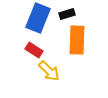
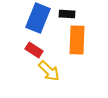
black rectangle: rotated 21 degrees clockwise
